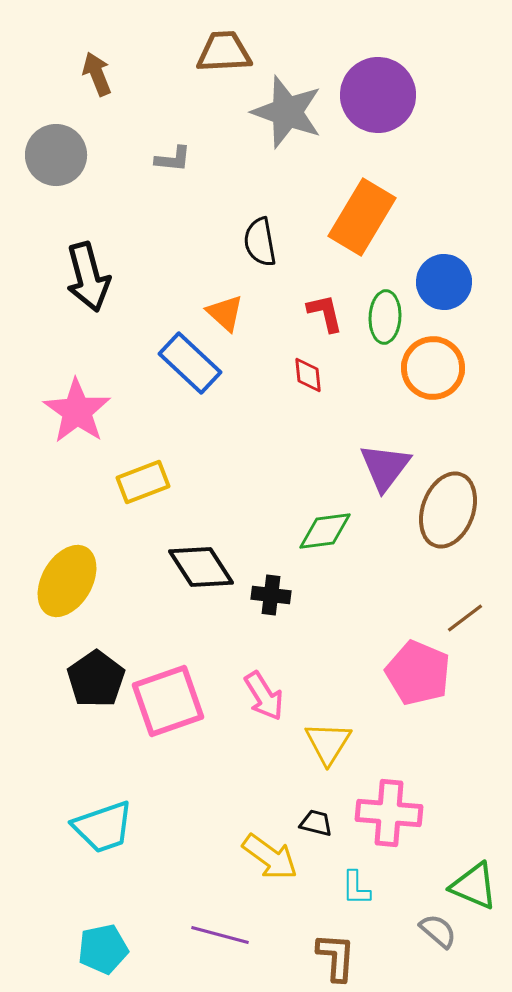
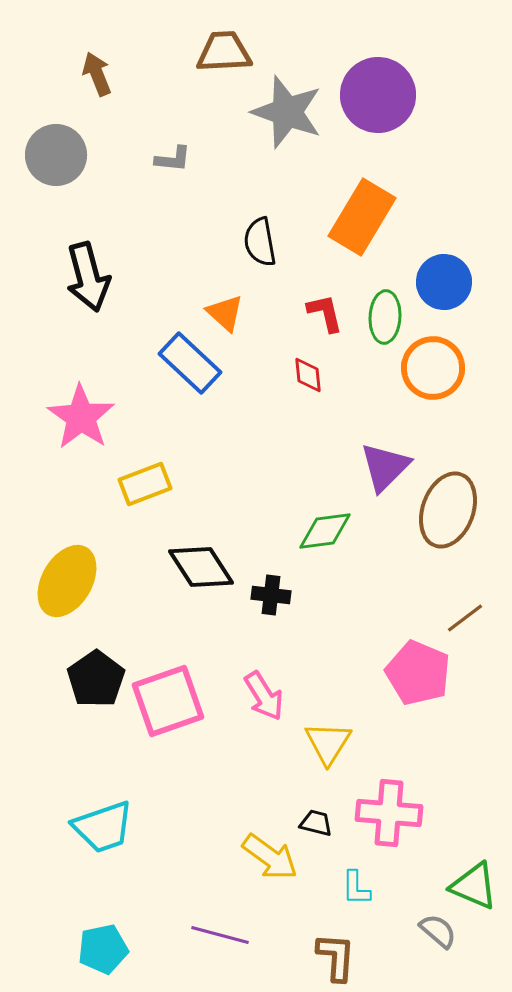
pink star: moved 4 px right, 6 px down
purple triangle: rotated 8 degrees clockwise
yellow rectangle: moved 2 px right, 2 px down
